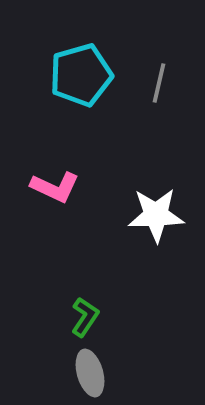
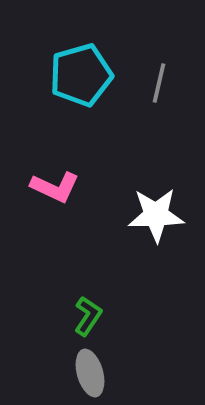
green L-shape: moved 3 px right, 1 px up
